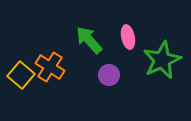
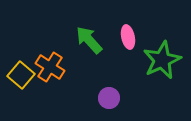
purple circle: moved 23 px down
